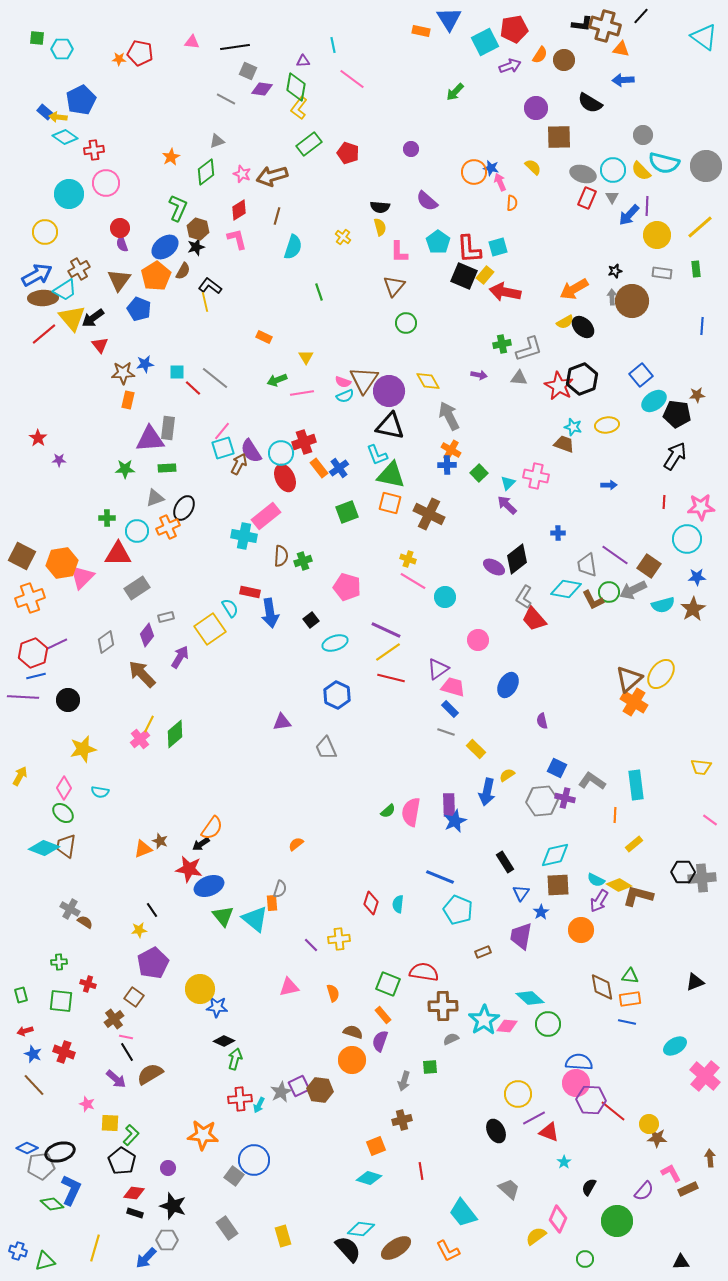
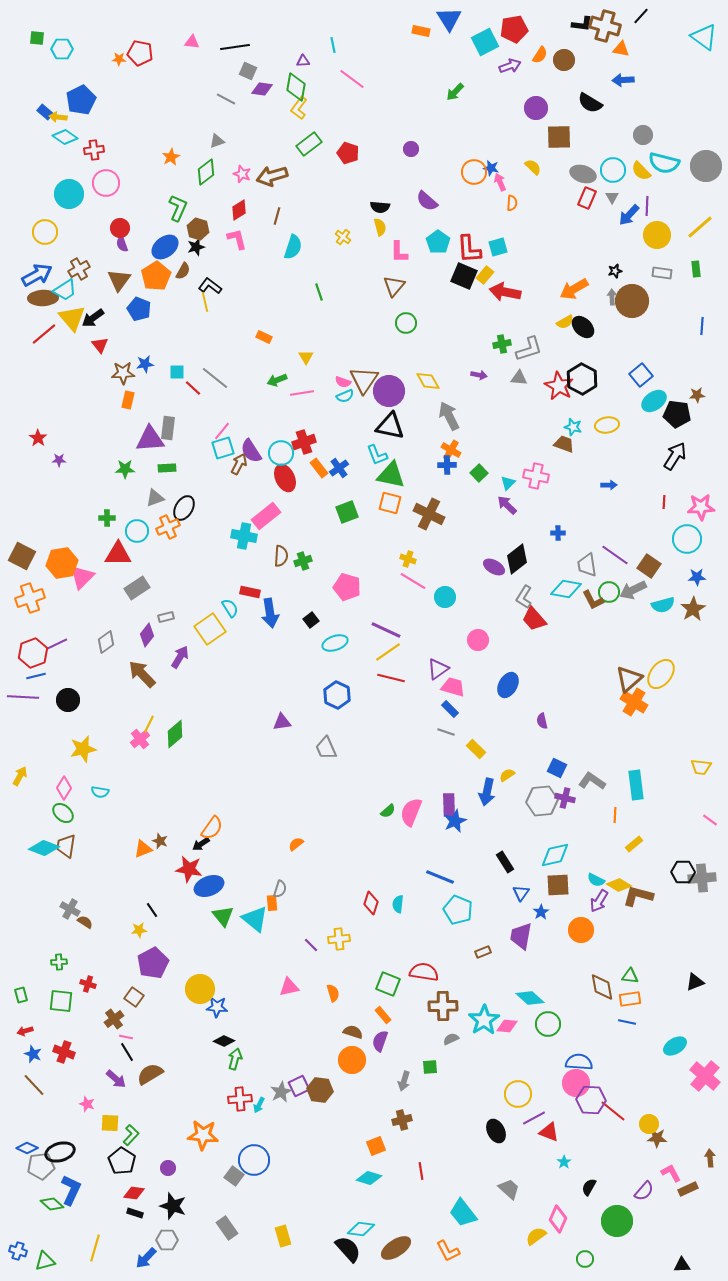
black hexagon at (582, 379): rotated 12 degrees counterclockwise
pink semicircle at (411, 812): rotated 12 degrees clockwise
black triangle at (681, 1262): moved 1 px right, 3 px down
